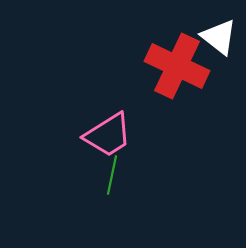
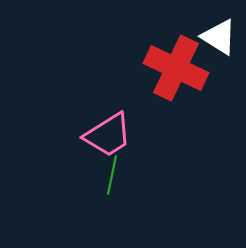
white triangle: rotated 6 degrees counterclockwise
red cross: moved 1 px left, 2 px down
